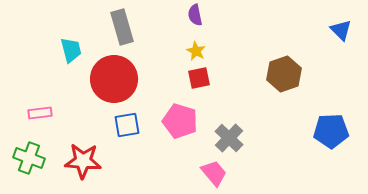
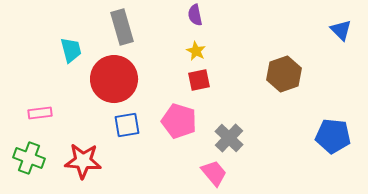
red square: moved 2 px down
pink pentagon: moved 1 px left
blue pentagon: moved 2 px right, 5 px down; rotated 8 degrees clockwise
